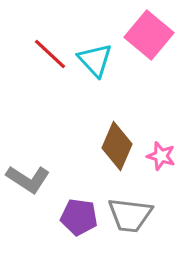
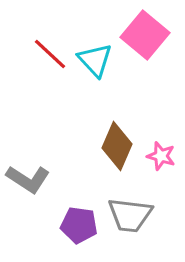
pink square: moved 4 px left
purple pentagon: moved 8 px down
